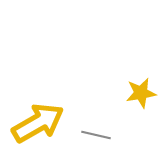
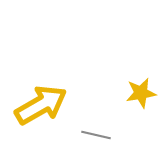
yellow arrow: moved 3 px right, 18 px up
